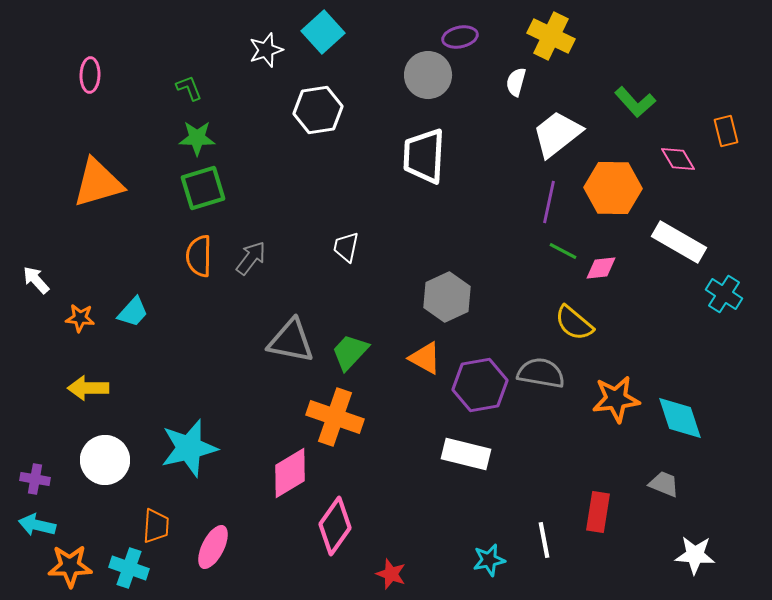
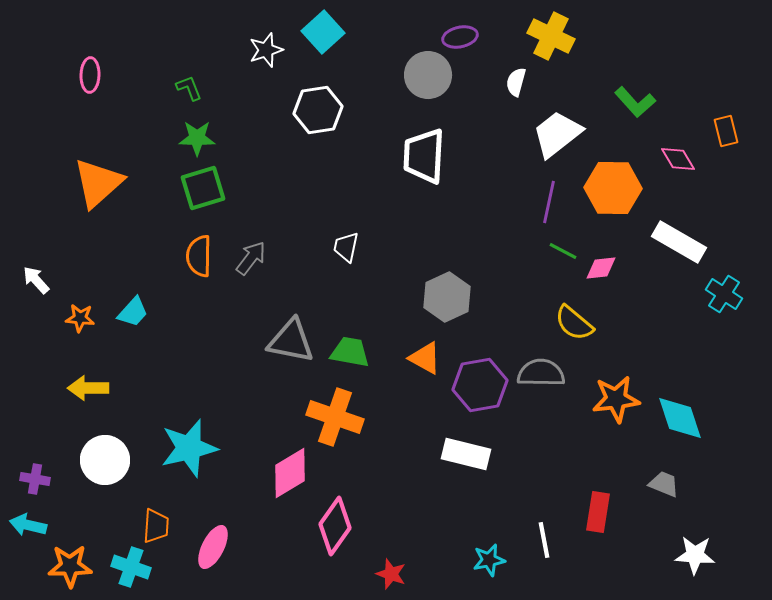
orange triangle at (98, 183): rotated 26 degrees counterclockwise
green trapezoid at (350, 352): rotated 57 degrees clockwise
gray semicircle at (541, 373): rotated 9 degrees counterclockwise
cyan arrow at (37, 525): moved 9 px left
cyan cross at (129, 568): moved 2 px right, 1 px up
